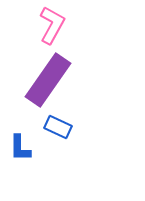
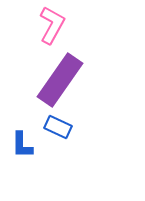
purple rectangle: moved 12 px right
blue L-shape: moved 2 px right, 3 px up
